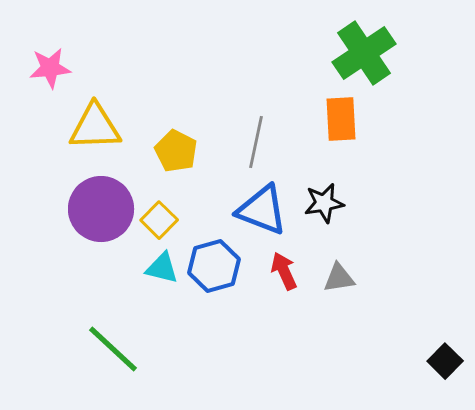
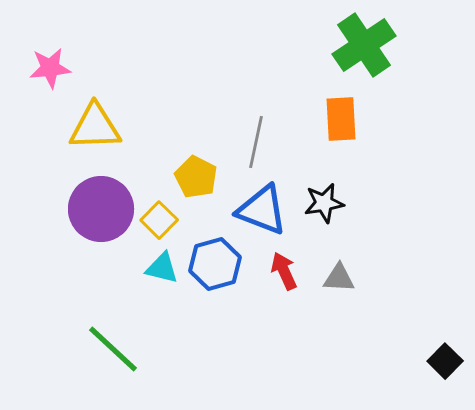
green cross: moved 8 px up
yellow pentagon: moved 20 px right, 26 px down
blue hexagon: moved 1 px right, 2 px up
gray triangle: rotated 12 degrees clockwise
